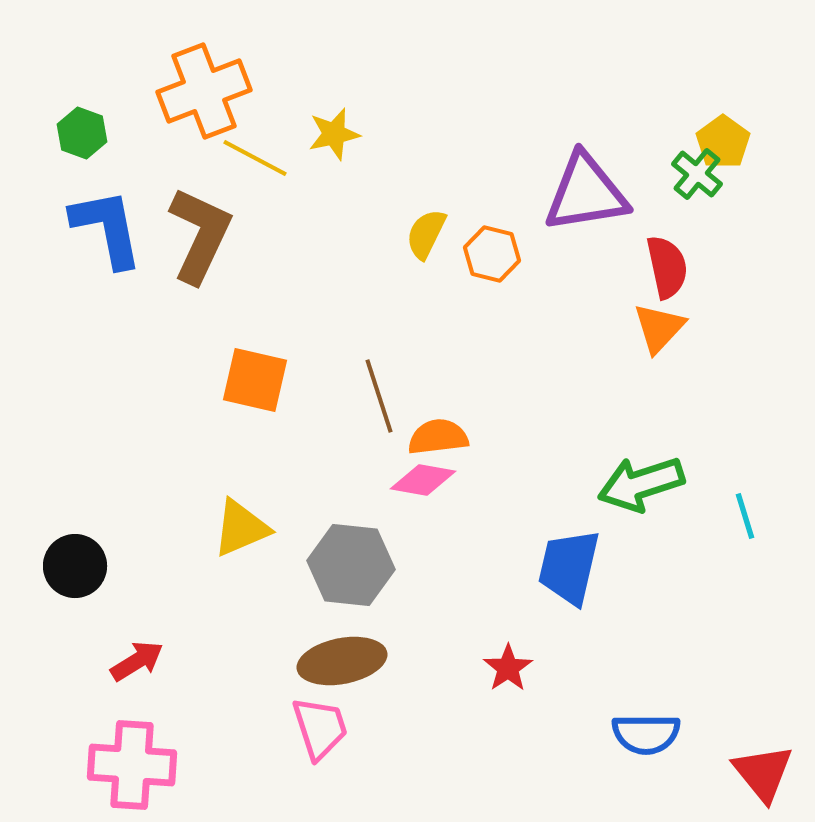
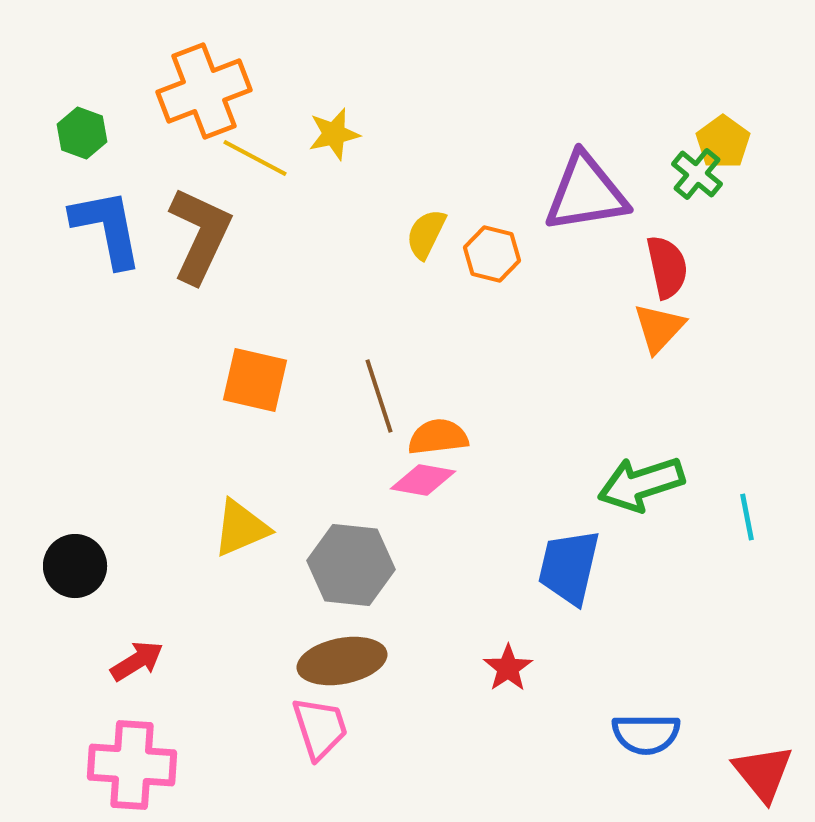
cyan line: moved 2 px right, 1 px down; rotated 6 degrees clockwise
